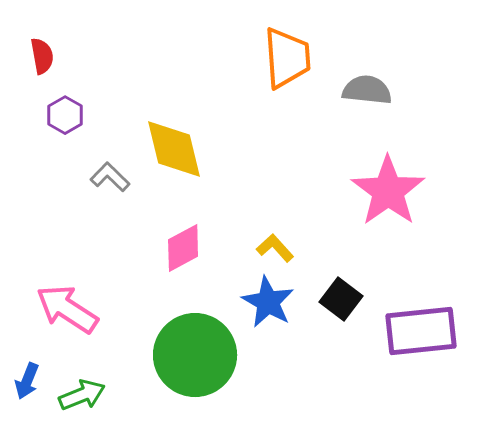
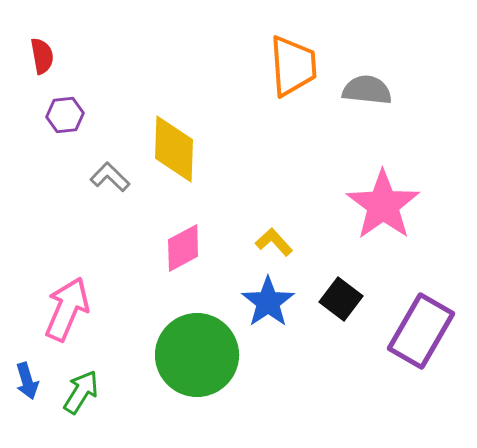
orange trapezoid: moved 6 px right, 8 px down
purple hexagon: rotated 24 degrees clockwise
yellow diamond: rotated 16 degrees clockwise
pink star: moved 5 px left, 14 px down
yellow L-shape: moved 1 px left, 6 px up
blue star: rotated 8 degrees clockwise
pink arrow: rotated 80 degrees clockwise
purple rectangle: rotated 54 degrees counterclockwise
green circle: moved 2 px right
blue arrow: rotated 39 degrees counterclockwise
green arrow: moved 1 px left, 3 px up; rotated 36 degrees counterclockwise
